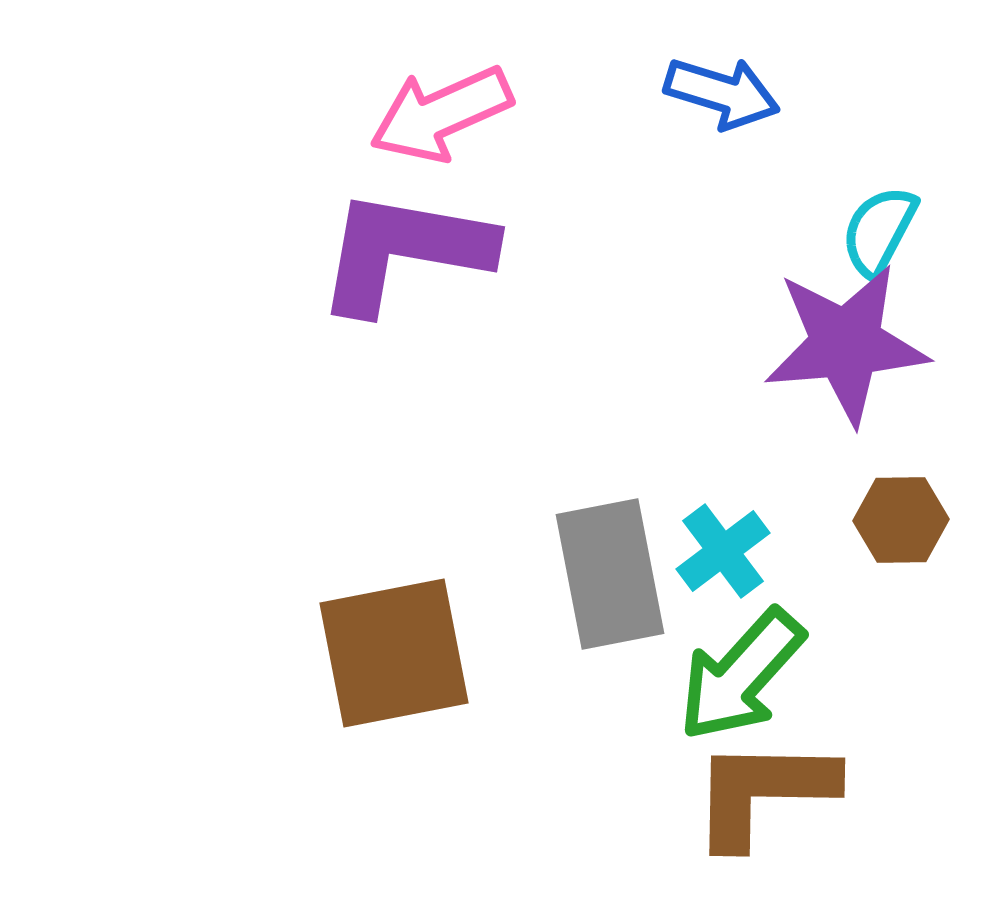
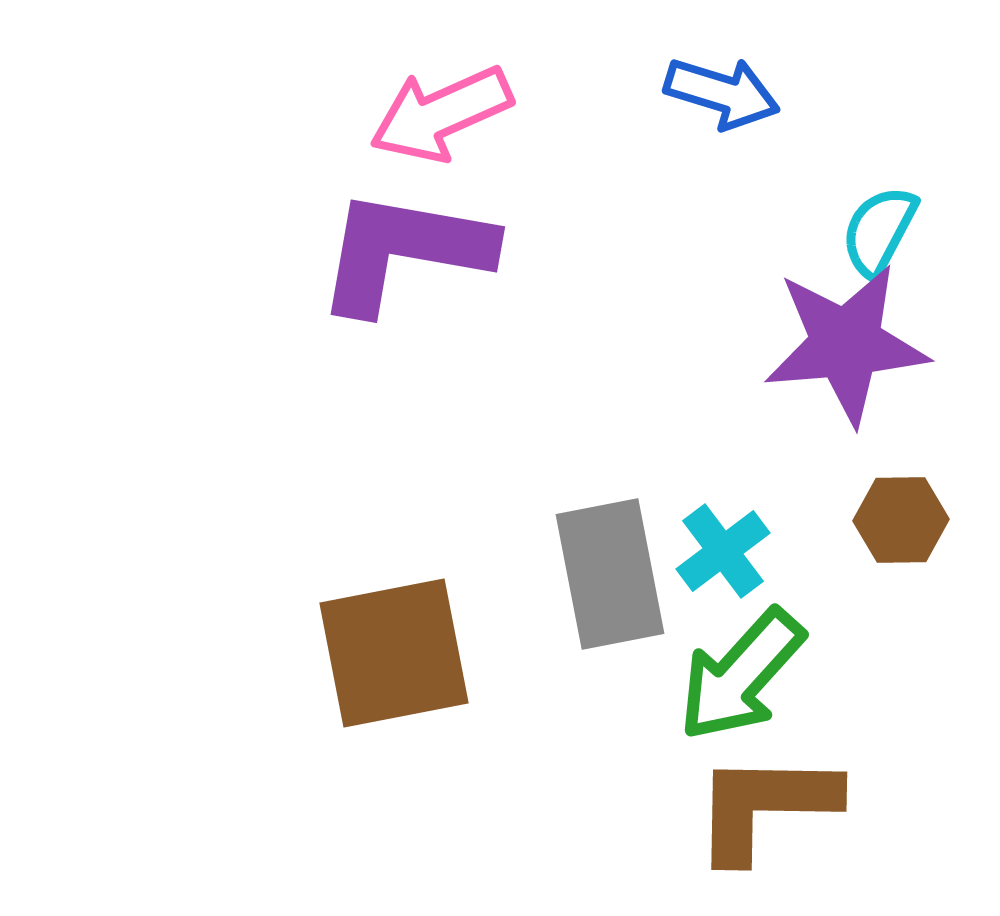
brown L-shape: moved 2 px right, 14 px down
